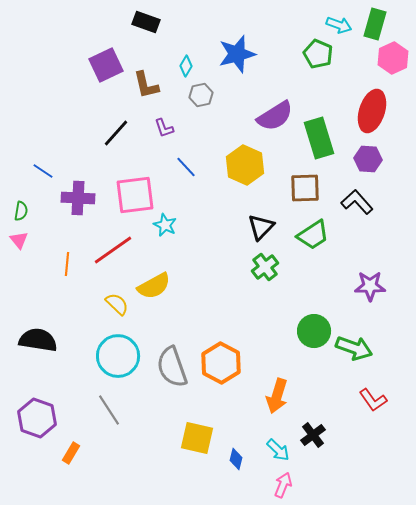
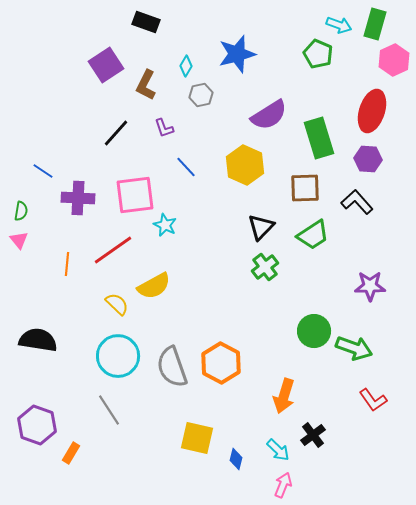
pink hexagon at (393, 58): moved 1 px right, 2 px down
purple square at (106, 65): rotated 8 degrees counterclockwise
brown L-shape at (146, 85): rotated 40 degrees clockwise
purple semicircle at (275, 116): moved 6 px left, 1 px up
orange arrow at (277, 396): moved 7 px right
purple hexagon at (37, 418): moved 7 px down
